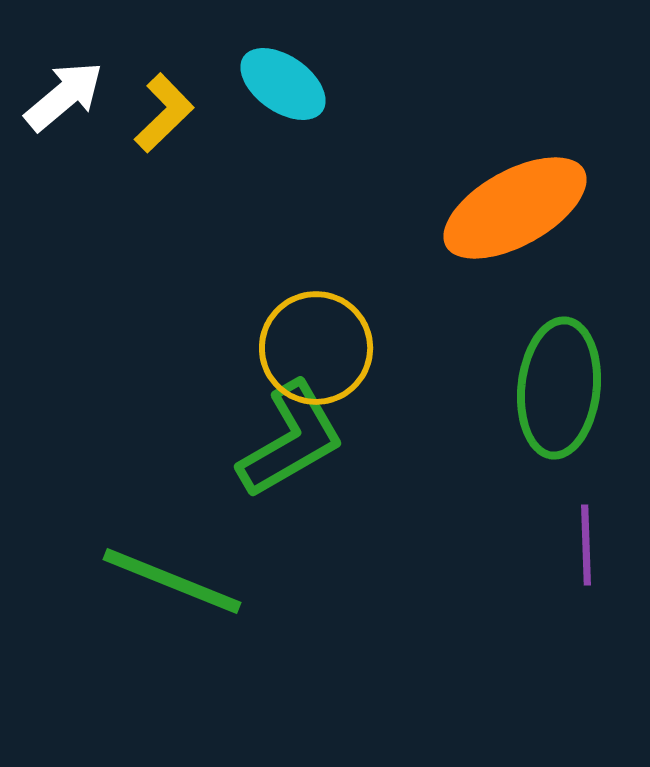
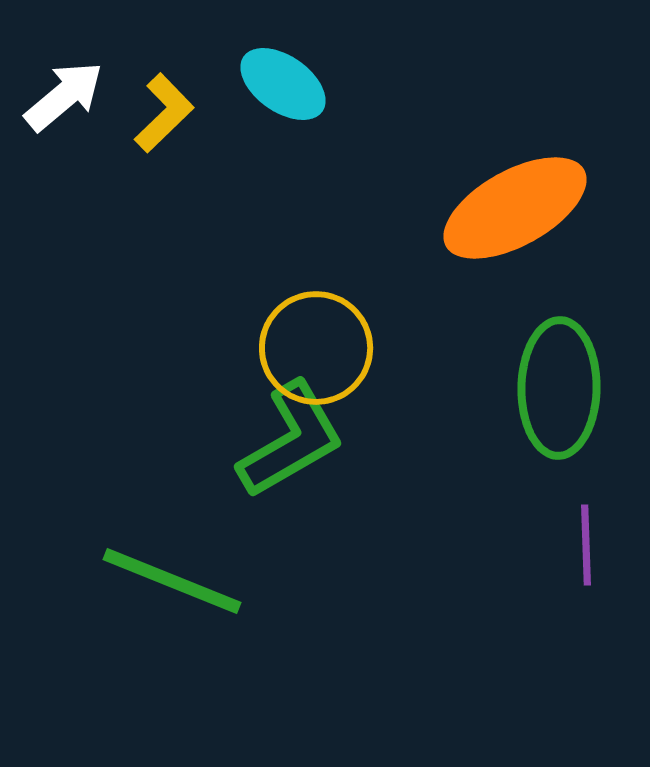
green ellipse: rotated 5 degrees counterclockwise
